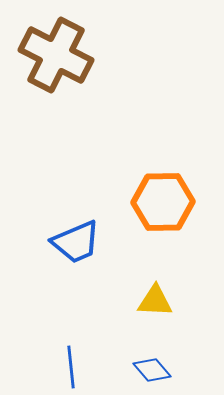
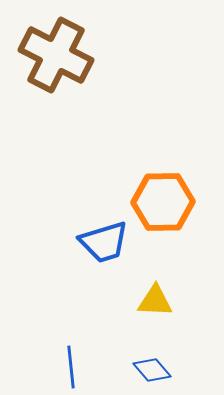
blue trapezoid: moved 28 px right; rotated 6 degrees clockwise
